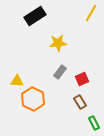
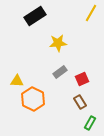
gray rectangle: rotated 16 degrees clockwise
green rectangle: moved 4 px left; rotated 56 degrees clockwise
